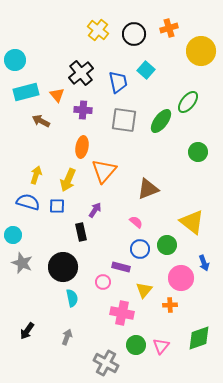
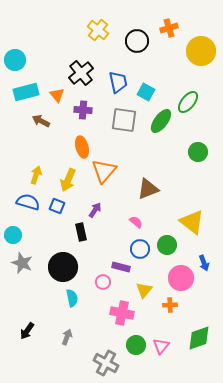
black circle at (134, 34): moved 3 px right, 7 px down
cyan square at (146, 70): moved 22 px down; rotated 12 degrees counterclockwise
orange ellipse at (82, 147): rotated 25 degrees counterclockwise
blue square at (57, 206): rotated 21 degrees clockwise
